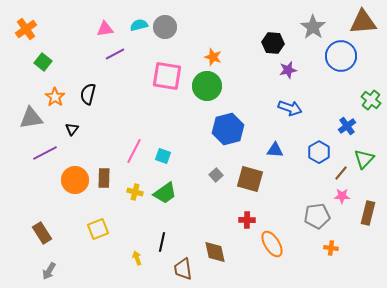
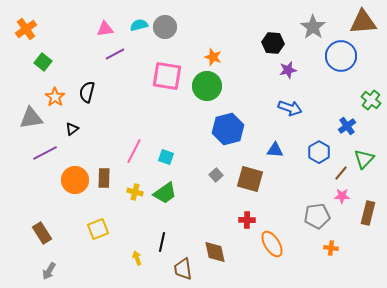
black semicircle at (88, 94): moved 1 px left, 2 px up
black triangle at (72, 129): rotated 16 degrees clockwise
cyan square at (163, 156): moved 3 px right, 1 px down
